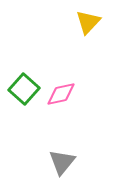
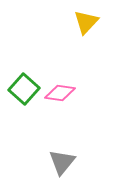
yellow triangle: moved 2 px left
pink diamond: moved 1 px left, 1 px up; rotated 20 degrees clockwise
